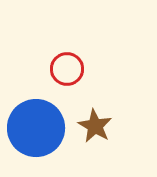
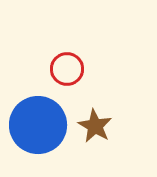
blue circle: moved 2 px right, 3 px up
